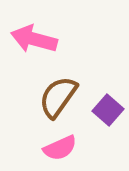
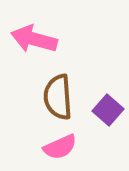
brown semicircle: rotated 39 degrees counterclockwise
pink semicircle: moved 1 px up
